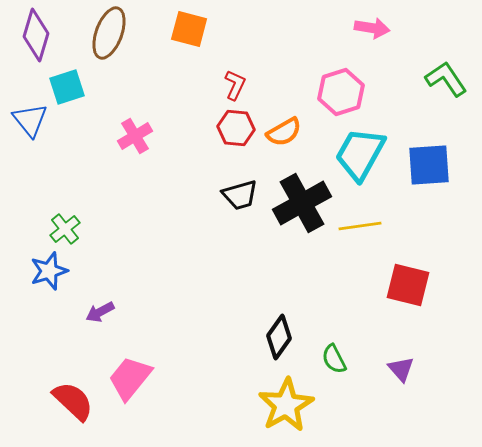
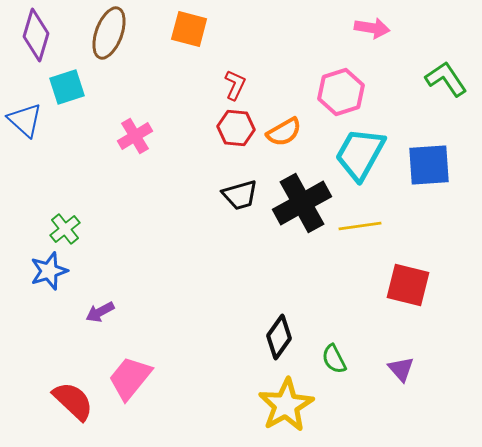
blue triangle: moved 5 px left; rotated 9 degrees counterclockwise
